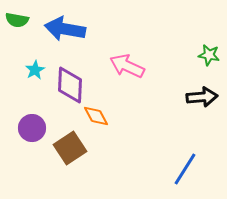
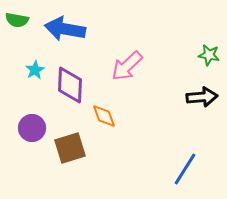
pink arrow: rotated 68 degrees counterclockwise
orange diamond: moved 8 px right; rotated 8 degrees clockwise
brown square: rotated 16 degrees clockwise
